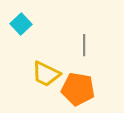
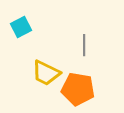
cyan square: moved 3 px down; rotated 15 degrees clockwise
yellow trapezoid: moved 1 px up
